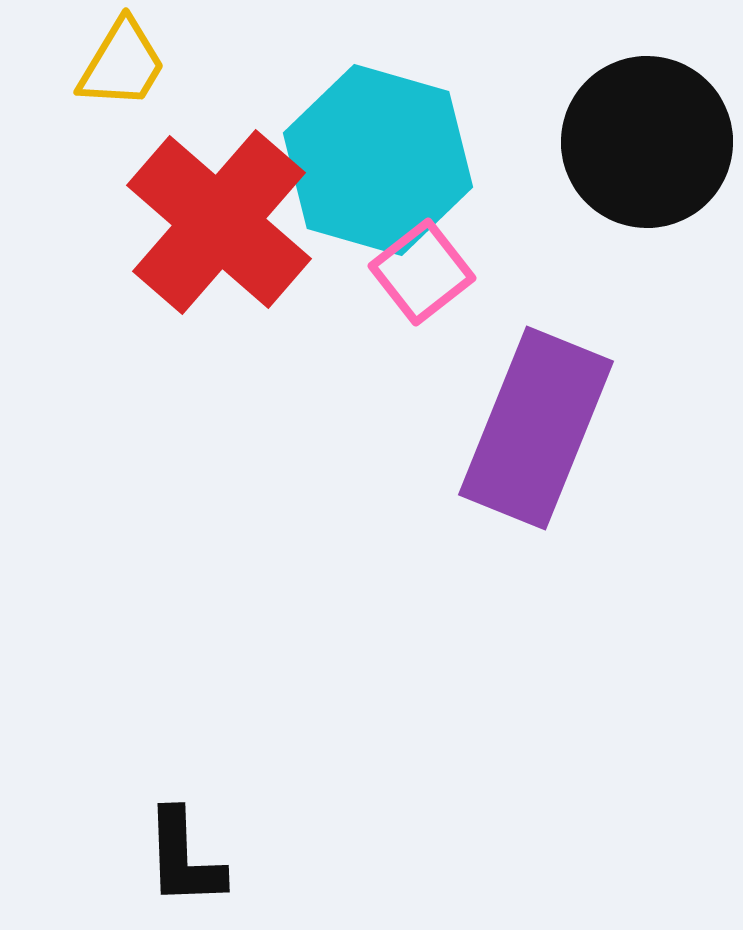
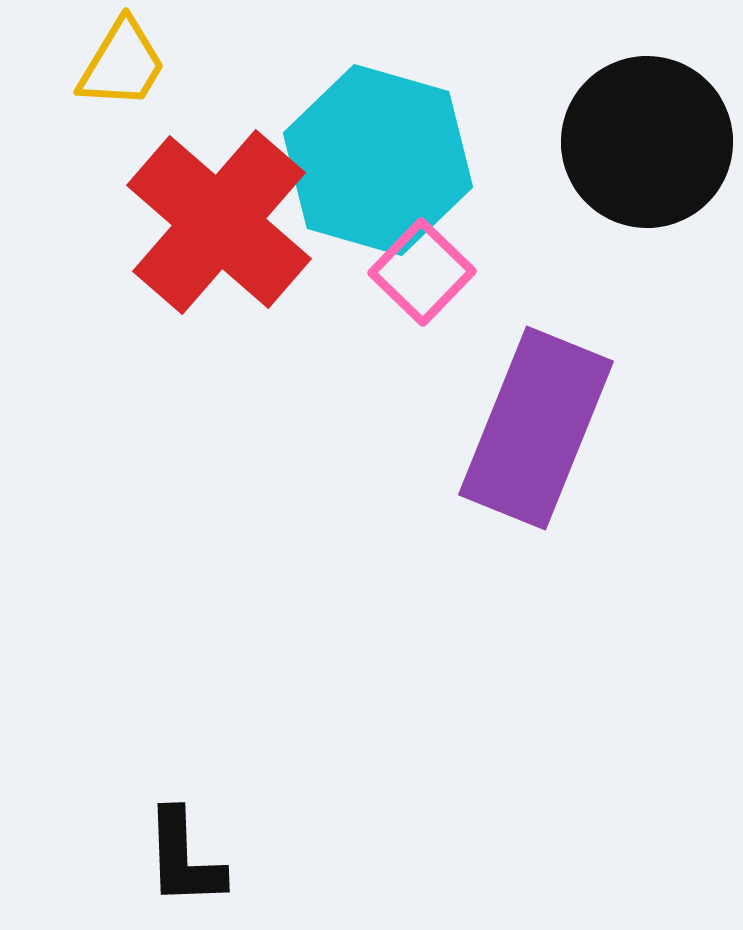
pink square: rotated 8 degrees counterclockwise
